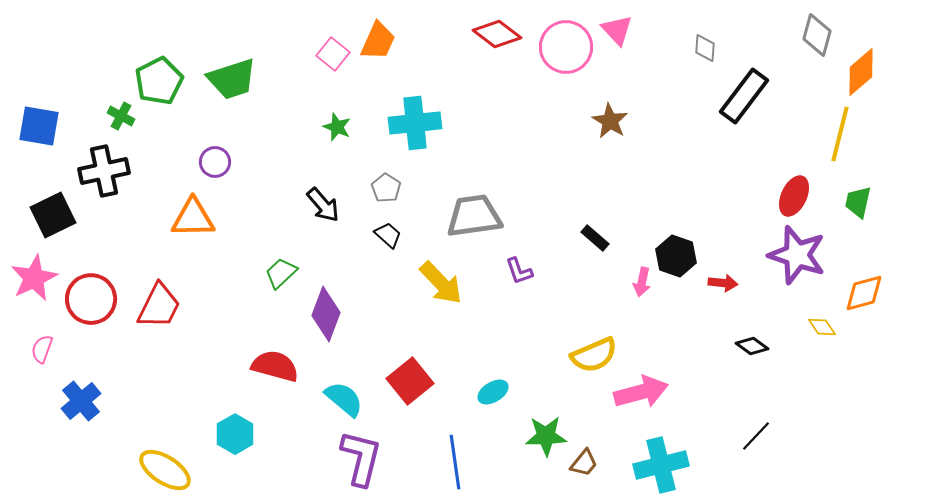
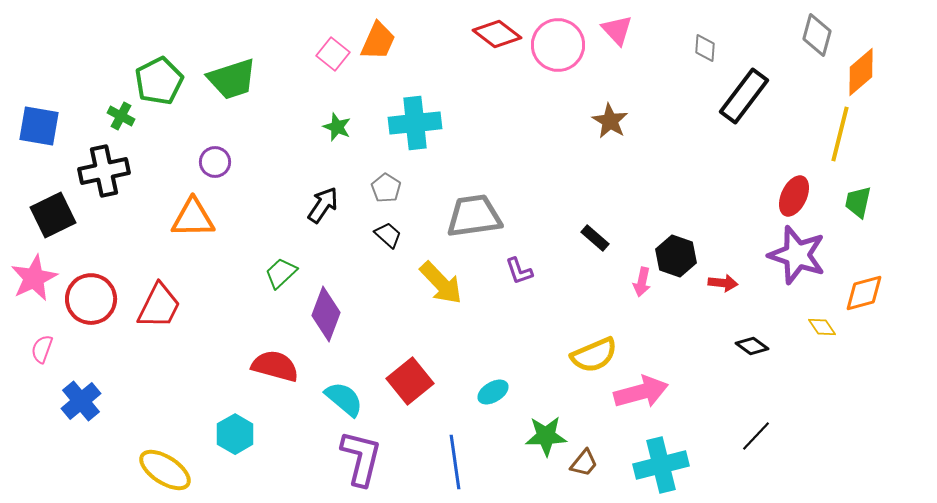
pink circle at (566, 47): moved 8 px left, 2 px up
black arrow at (323, 205): rotated 105 degrees counterclockwise
